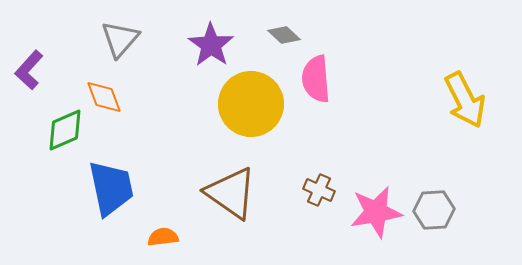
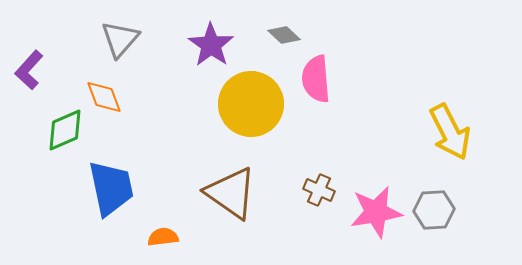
yellow arrow: moved 15 px left, 32 px down
